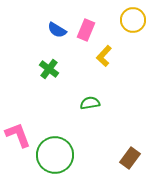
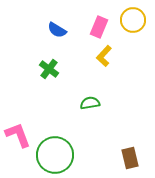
pink rectangle: moved 13 px right, 3 px up
brown rectangle: rotated 50 degrees counterclockwise
